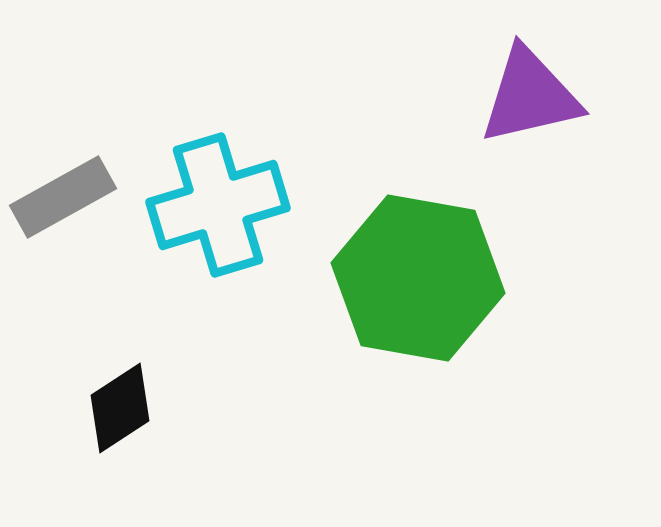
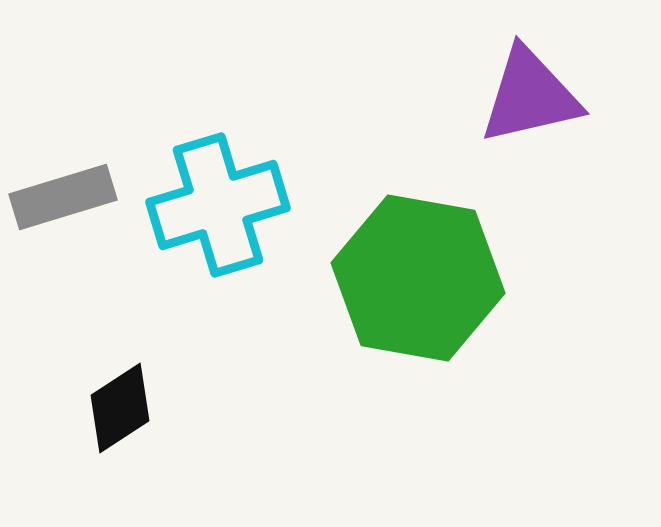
gray rectangle: rotated 12 degrees clockwise
